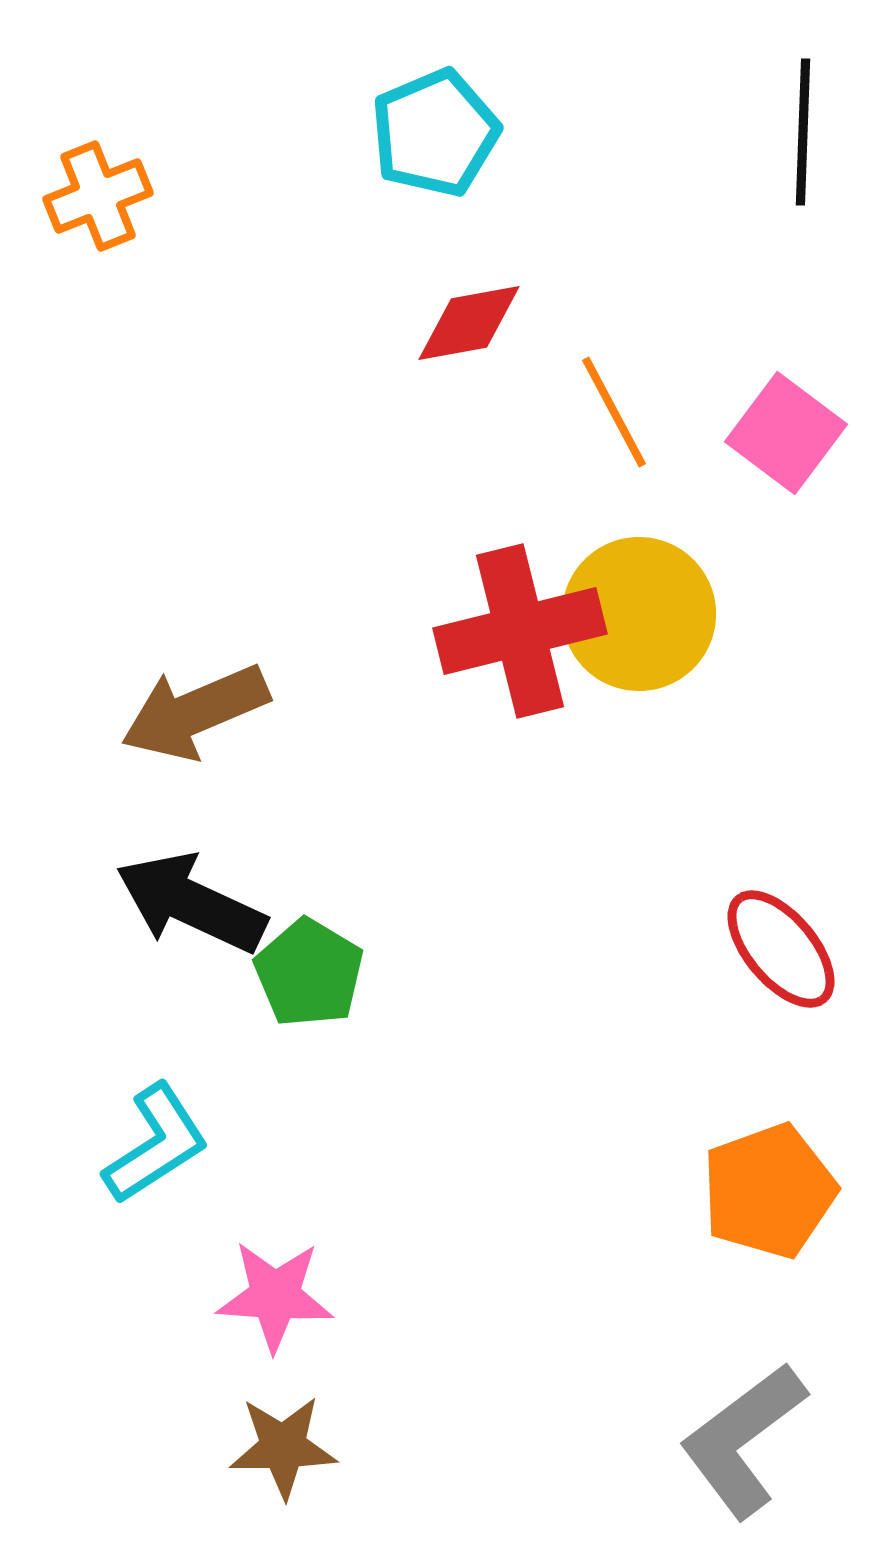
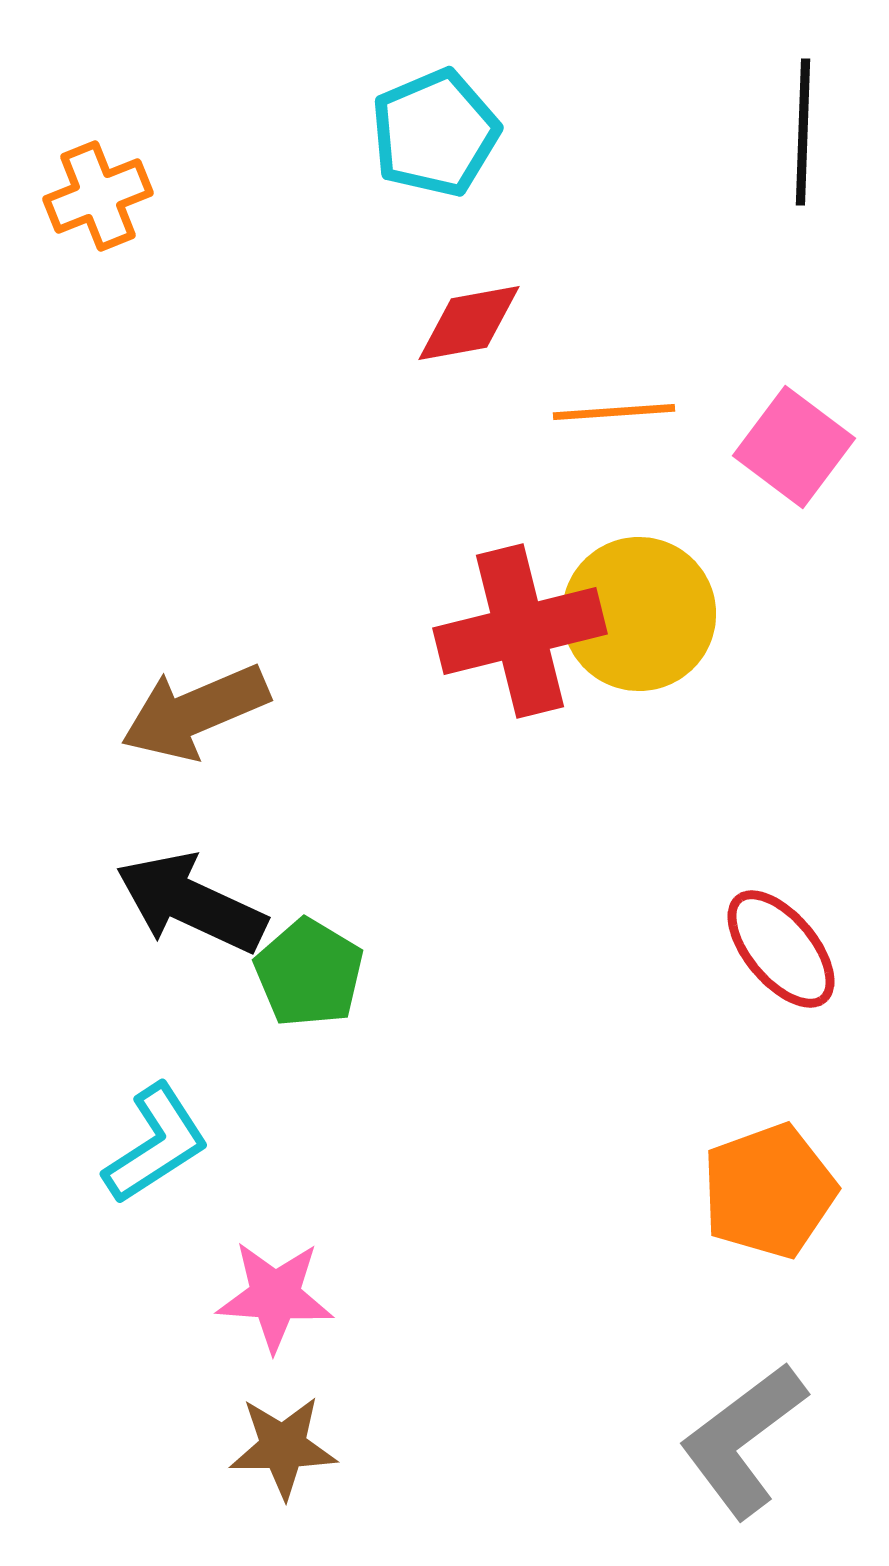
orange line: rotated 66 degrees counterclockwise
pink square: moved 8 px right, 14 px down
